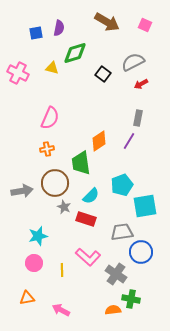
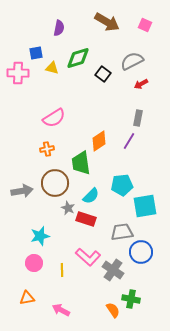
blue square: moved 20 px down
green diamond: moved 3 px right, 5 px down
gray semicircle: moved 1 px left, 1 px up
pink cross: rotated 25 degrees counterclockwise
pink semicircle: moved 4 px right; rotated 35 degrees clockwise
cyan pentagon: rotated 15 degrees clockwise
gray star: moved 4 px right, 1 px down
cyan star: moved 2 px right
gray cross: moved 3 px left, 4 px up
orange semicircle: rotated 63 degrees clockwise
